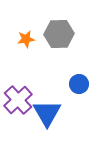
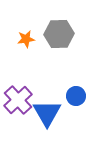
blue circle: moved 3 px left, 12 px down
